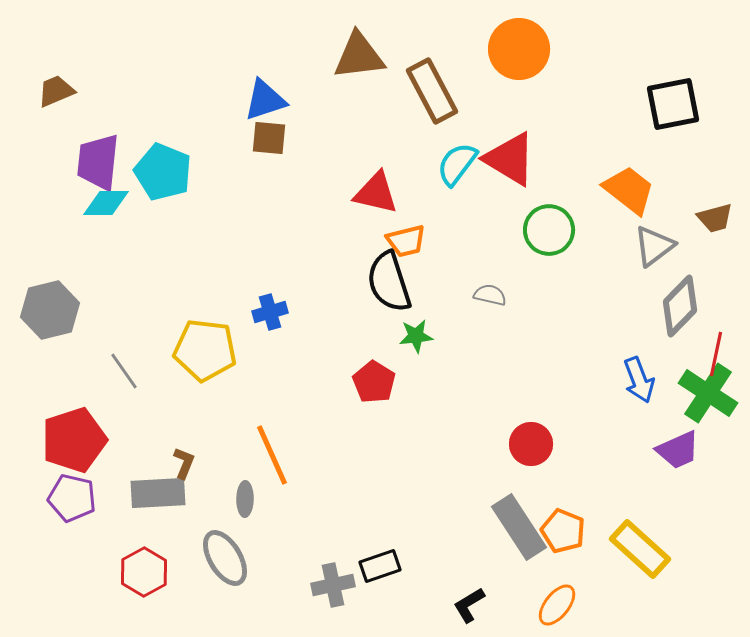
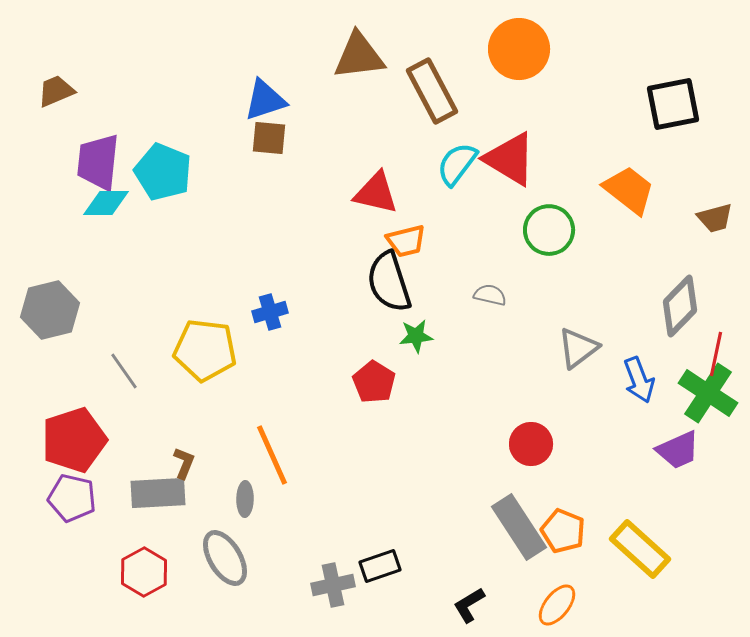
gray triangle at (654, 246): moved 76 px left, 102 px down
